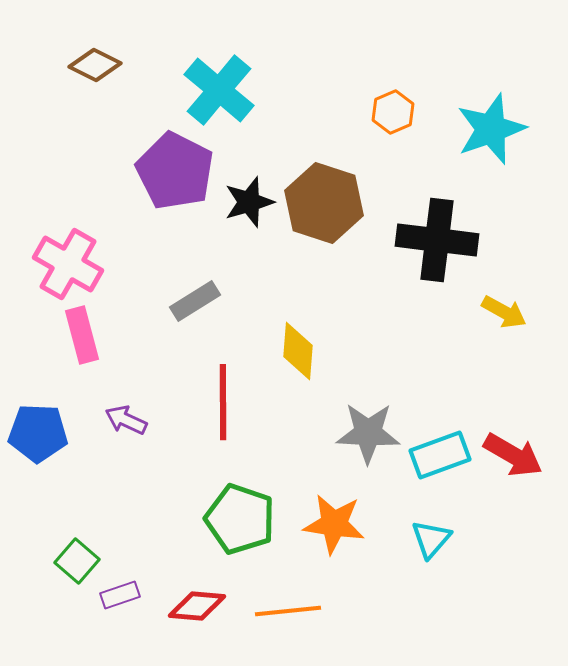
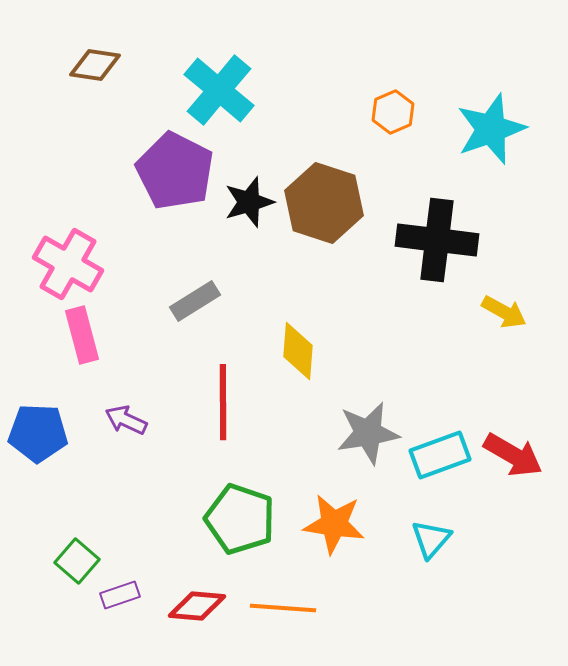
brown diamond: rotated 18 degrees counterclockwise
gray star: rotated 12 degrees counterclockwise
orange line: moved 5 px left, 3 px up; rotated 10 degrees clockwise
